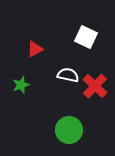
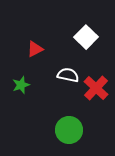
white square: rotated 20 degrees clockwise
red cross: moved 1 px right, 2 px down
